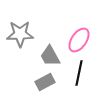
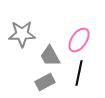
gray star: moved 2 px right
